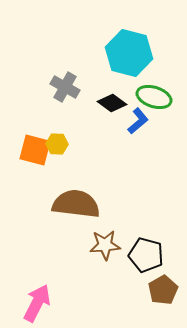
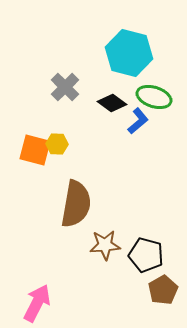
gray cross: rotated 16 degrees clockwise
brown semicircle: rotated 93 degrees clockwise
